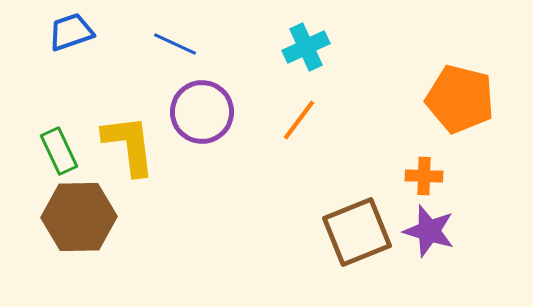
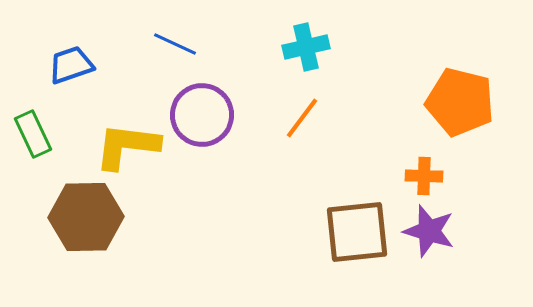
blue trapezoid: moved 33 px down
cyan cross: rotated 12 degrees clockwise
orange pentagon: moved 3 px down
purple circle: moved 3 px down
orange line: moved 3 px right, 2 px up
yellow L-shape: moved 2 px left, 1 px down; rotated 76 degrees counterclockwise
green rectangle: moved 26 px left, 17 px up
brown hexagon: moved 7 px right
brown square: rotated 16 degrees clockwise
